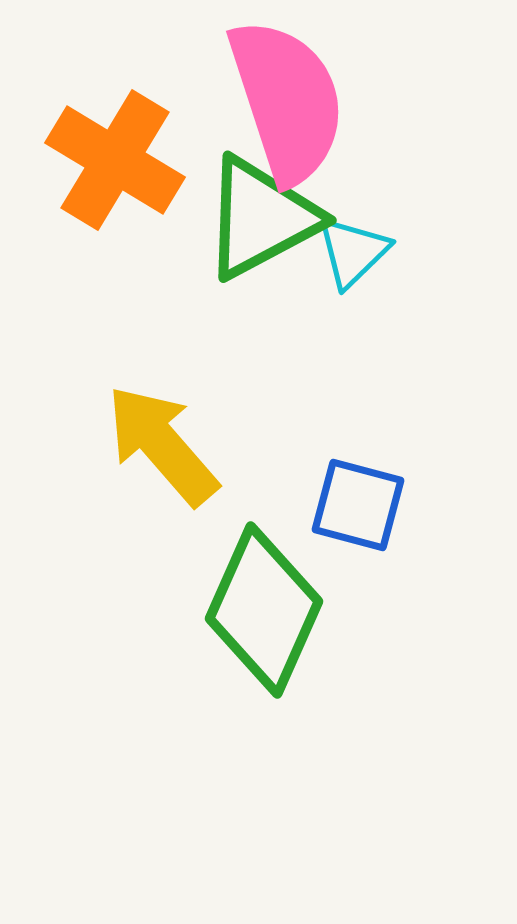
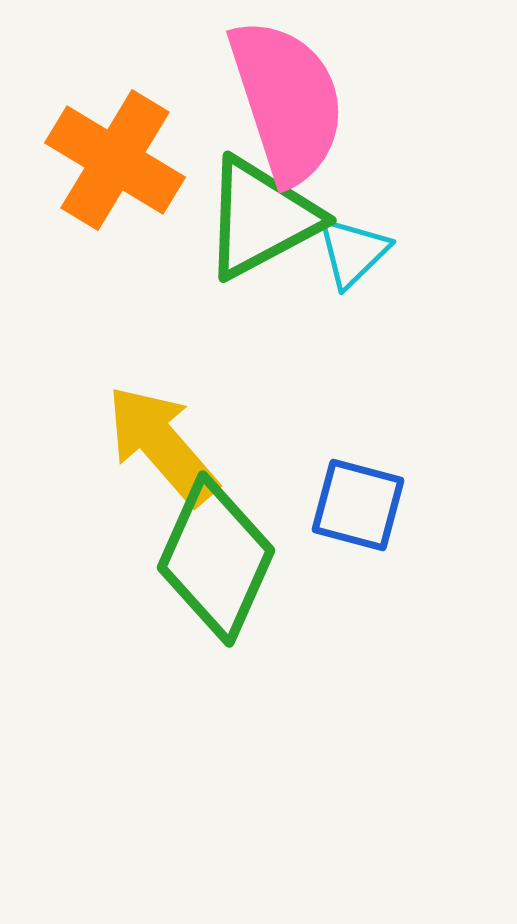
green diamond: moved 48 px left, 51 px up
